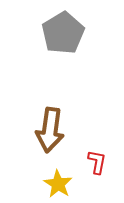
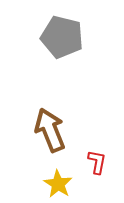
gray pentagon: moved 1 px left, 4 px down; rotated 27 degrees counterclockwise
brown arrow: rotated 150 degrees clockwise
